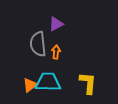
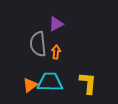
cyan trapezoid: moved 2 px right
